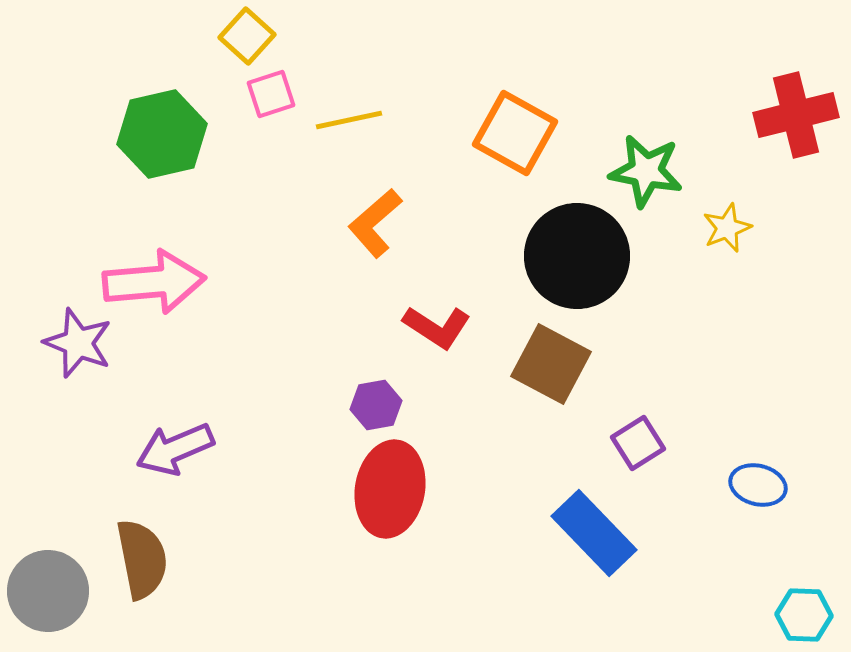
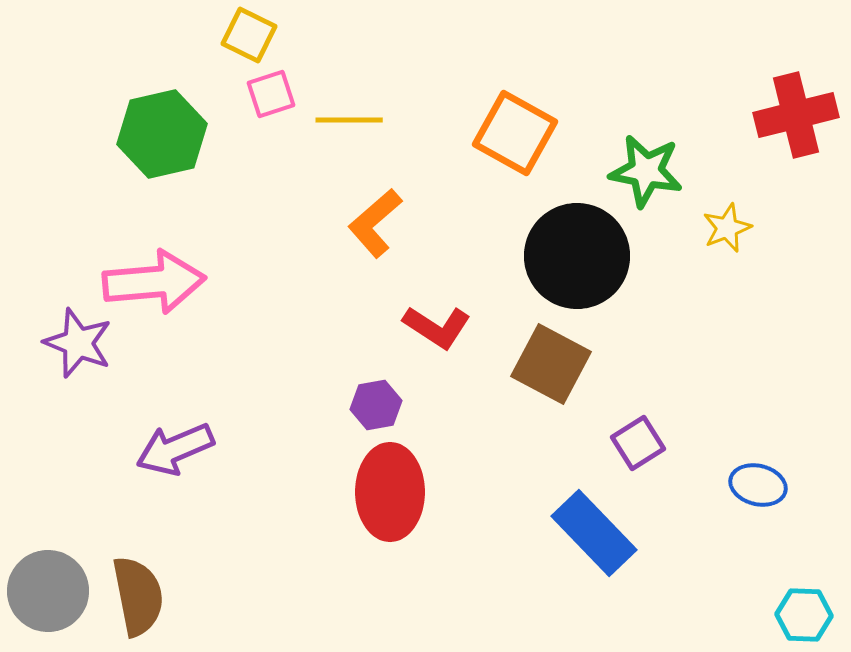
yellow square: moved 2 px right, 1 px up; rotated 16 degrees counterclockwise
yellow line: rotated 12 degrees clockwise
red ellipse: moved 3 px down; rotated 10 degrees counterclockwise
brown semicircle: moved 4 px left, 37 px down
